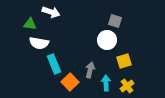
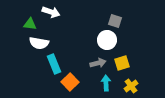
yellow square: moved 2 px left, 2 px down
gray arrow: moved 8 px right, 7 px up; rotated 63 degrees clockwise
yellow cross: moved 4 px right
